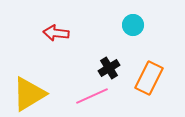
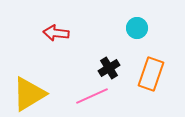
cyan circle: moved 4 px right, 3 px down
orange rectangle: moved 2 px right, 4 px up; rotated 8 degrees counterclockwise
